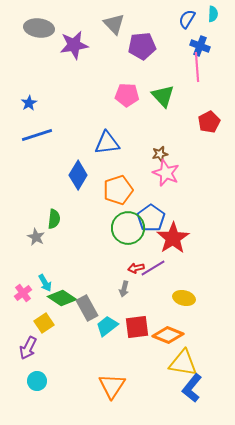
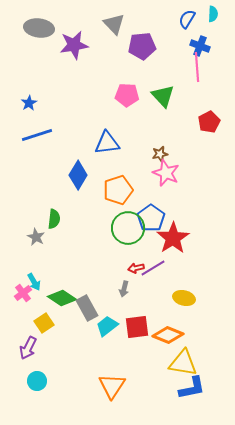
cyan arrow: moved 11 px left, 1 px up
blue L-shape: rotated 140 degrees counterclockwise
